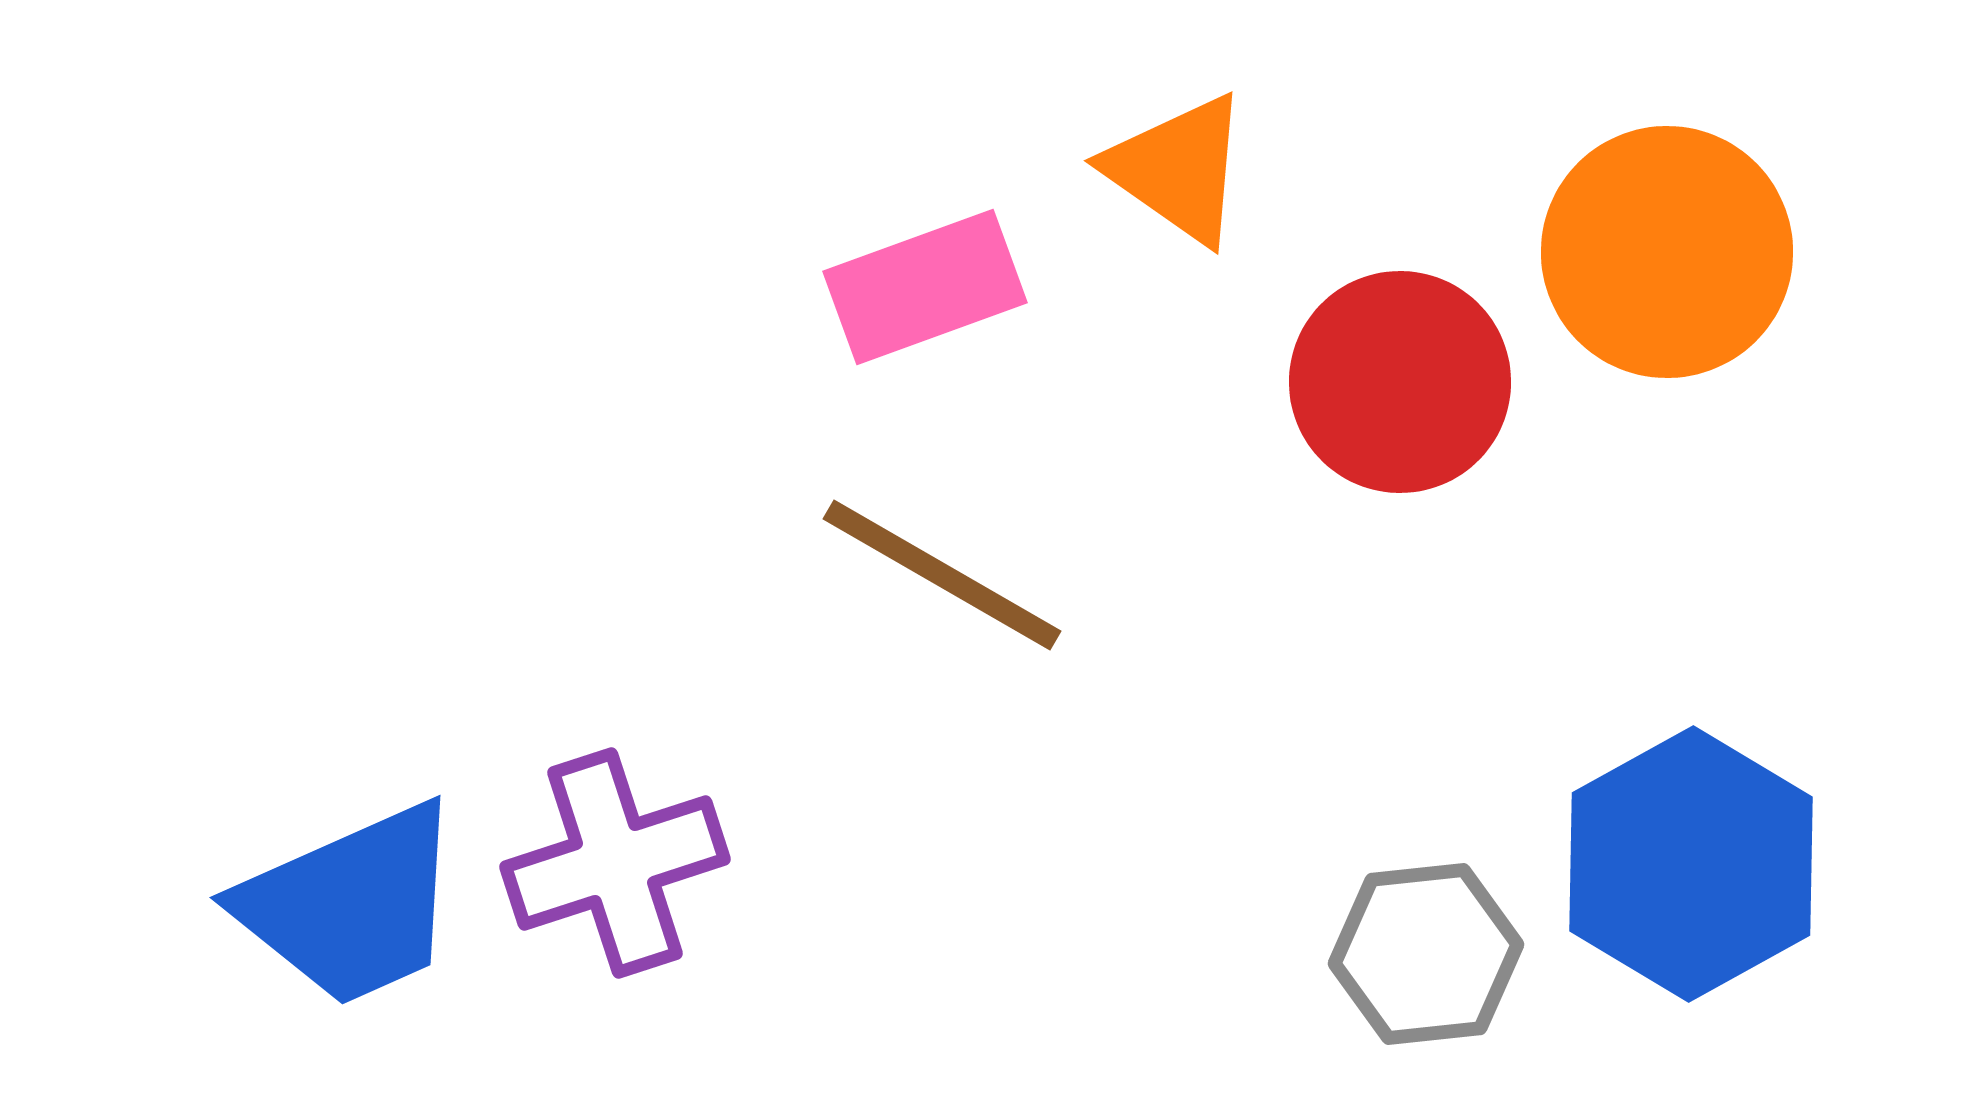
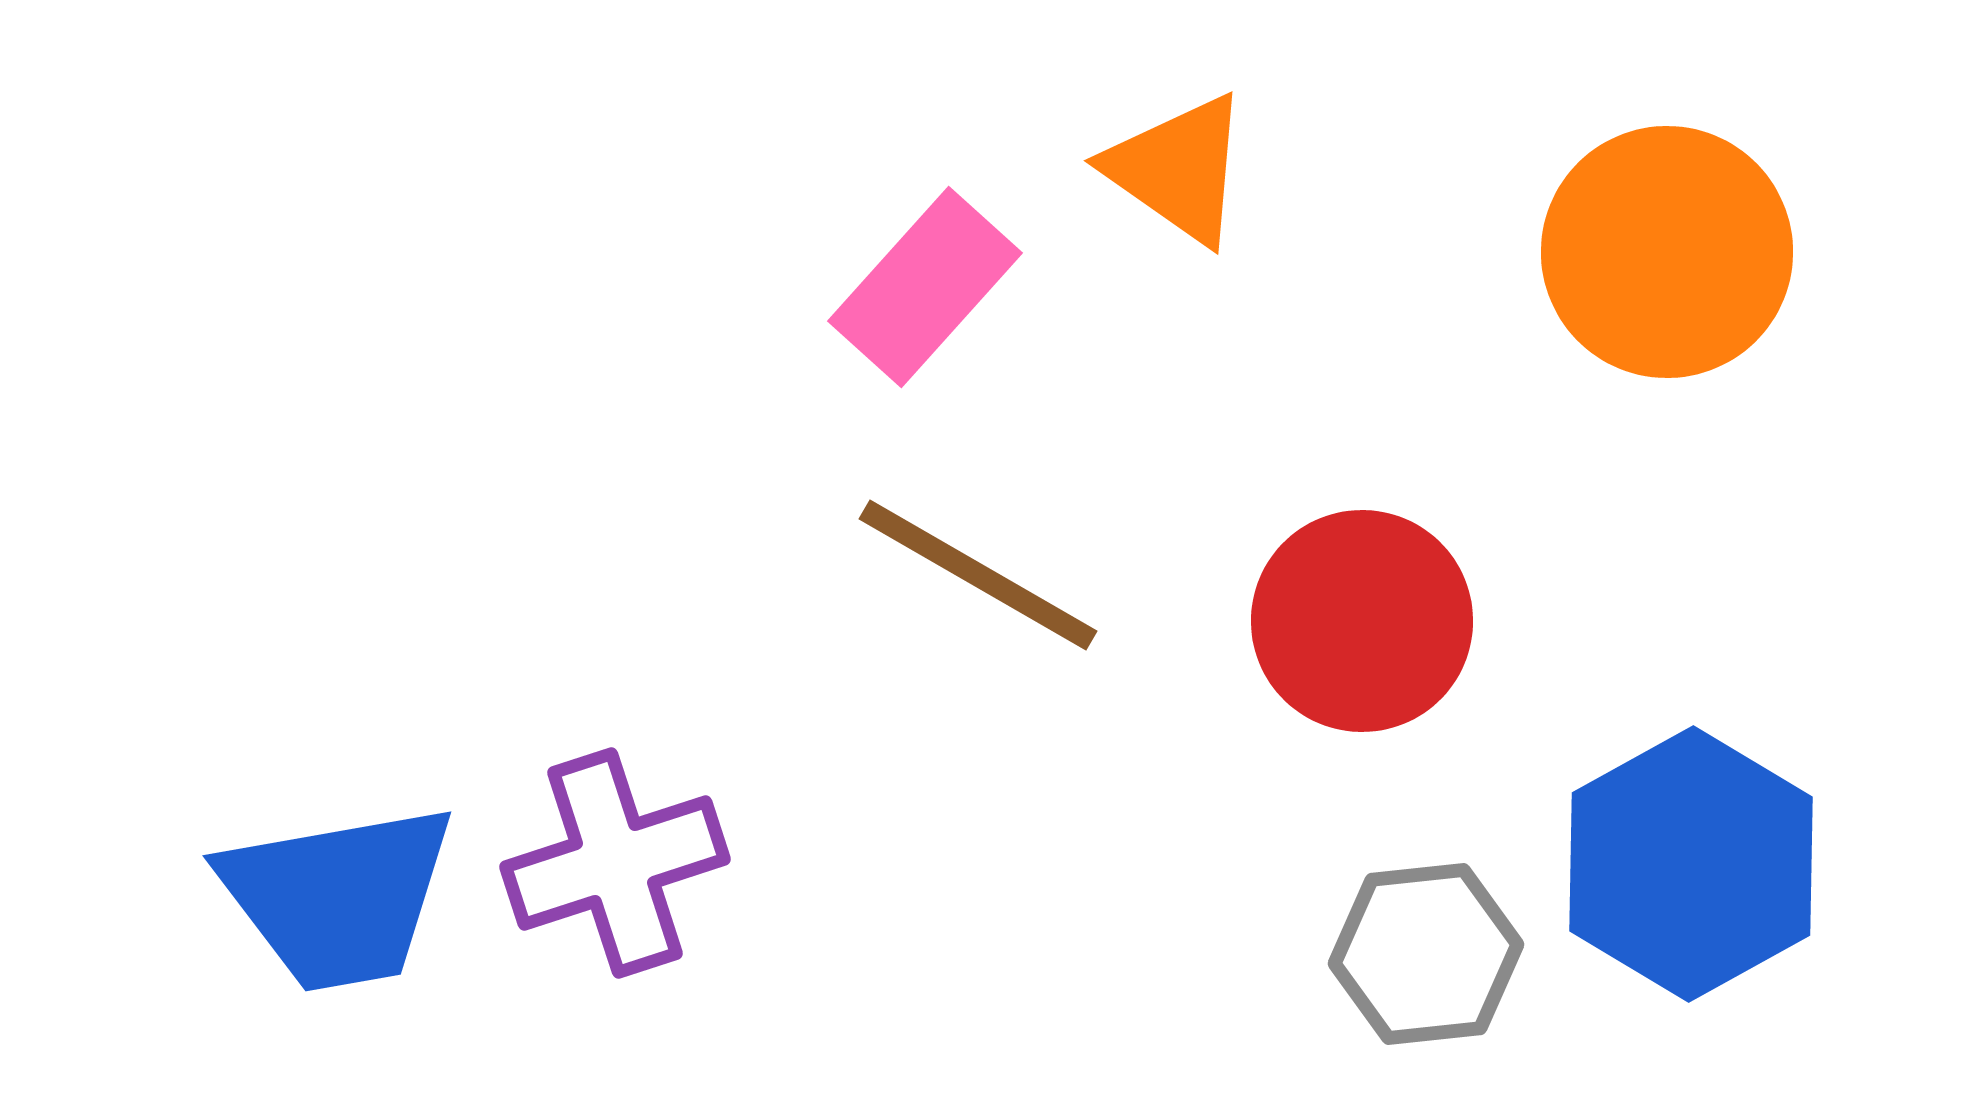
pink rectangle: rotated 28 degrees counterclockwise
red circle: moved 38 px left, 239 px down
brown line: moved 36 px right
blue trapezoid: moved 13 px left, 8 px up; rotated 14 degrees clockwise
